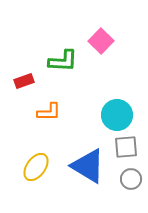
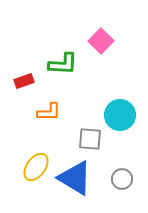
green L-shape: moved 3 px down
cyan circle: moved 3 px right
gray square: moved 36 px left, 8 px up; rotated 10 degrees clockwise
blue triangle: moved 13 px left, 12 px down
gray circle: moved 9 px left
